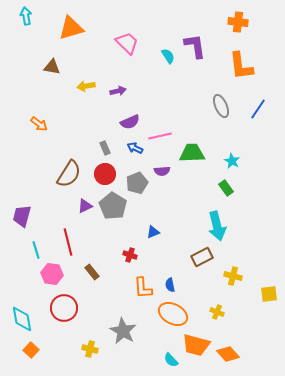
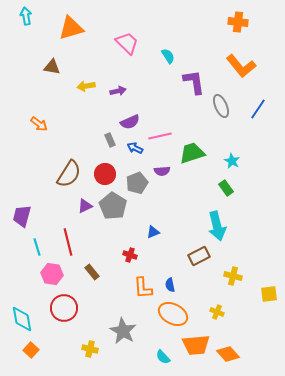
purple L-shape at (195, 46): moved 1 px left, 36 px down
orange L-shape at (241, 66): rotated 32 degrees counterclockwise
gray rectangle at (105, 148): moved 5 px right, 8 px up
green trapezoid at (192, 153): rotated 16 degrees counterclockwise
cyan line at (36, 250): moved 1 px right, 3 px up
brown rectangle at (202, 257): moved 3 px left, 1 px up
orange trapezoid at (196, 345): rotated 20 degrees counterclockwise
cyan semicircle at (171, 360): moved 8 px left, 3 px up
